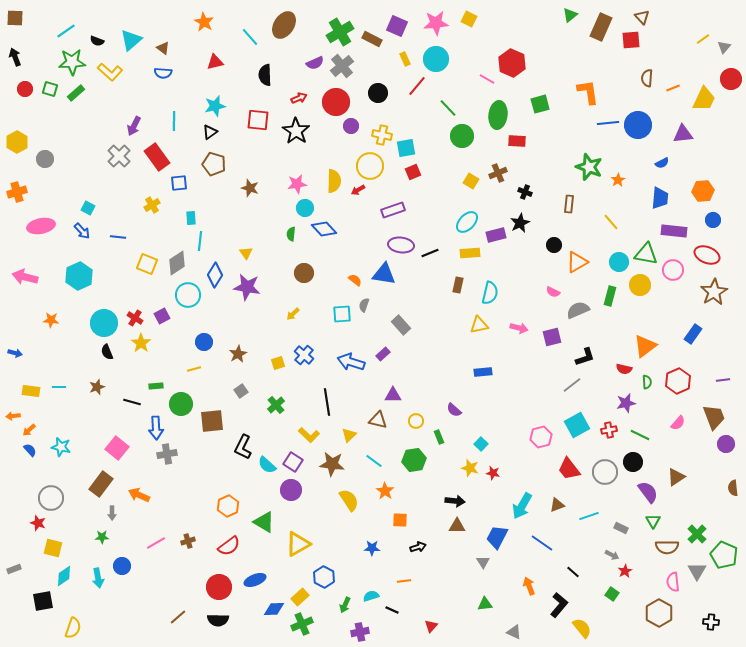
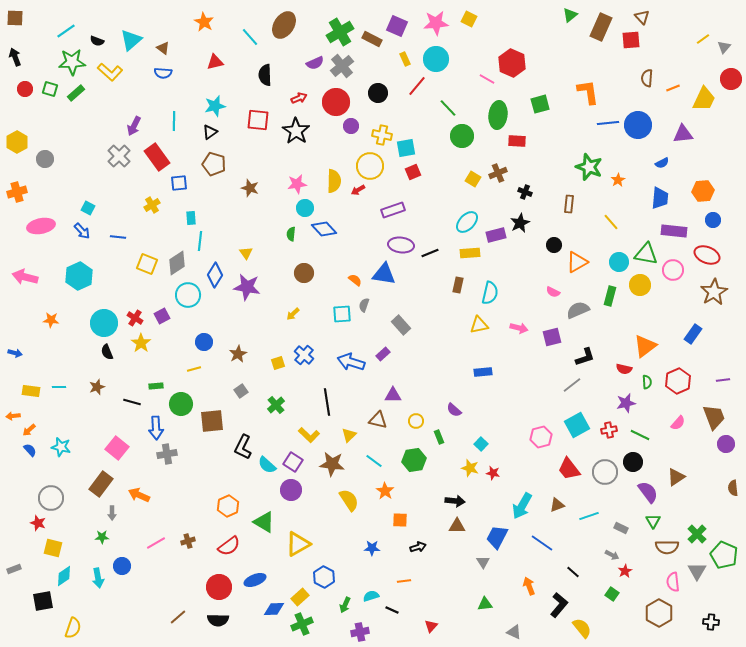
yellow square at (471, 181): moved 2 px right, 2 px up
